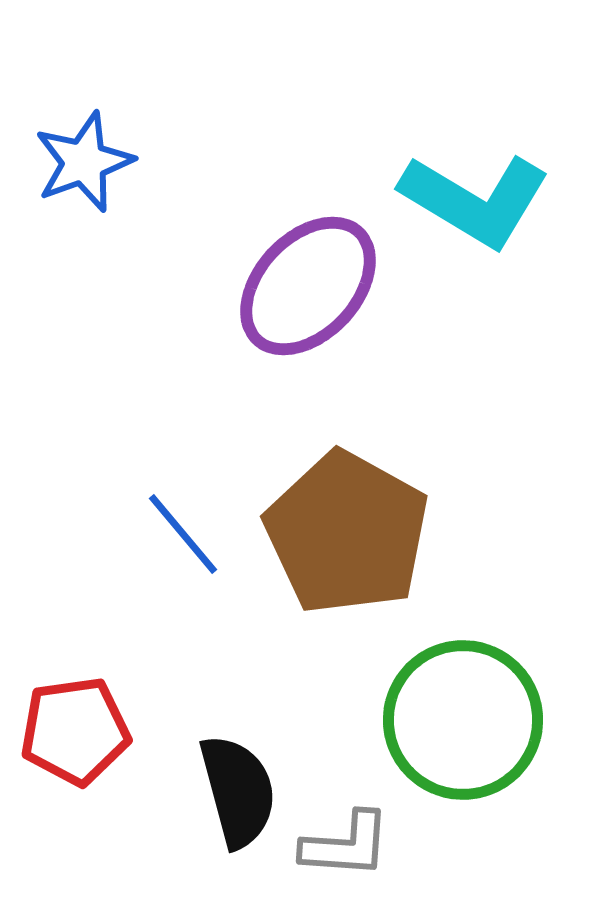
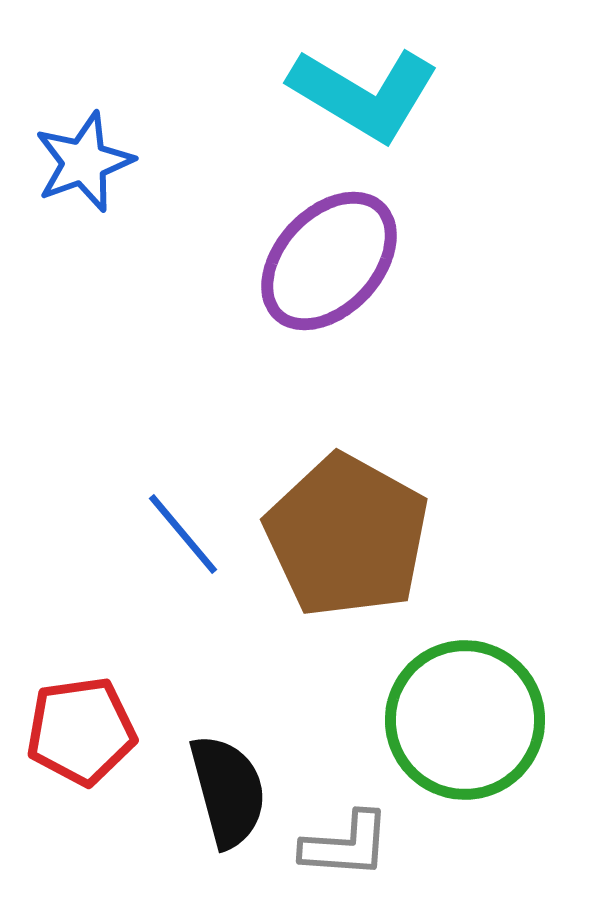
cyan L-shape: moved 111 px left, 106 px up
purple ellipse: moved 21 px right, 25 px up
brown pentagon: moved 3 px down
green circle: moved 2 px right
red pentagon: moved 6 px right
black semicircle: moved 10 px left
